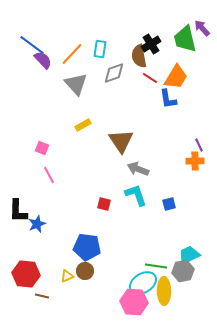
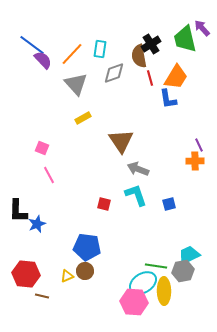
red line: rotated 42 degrees clockwise
yellow rectangle: moved 7 px up
